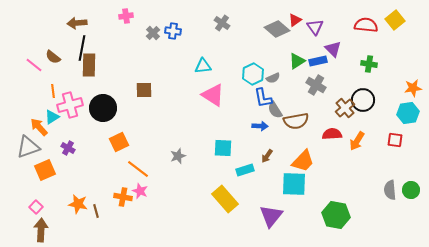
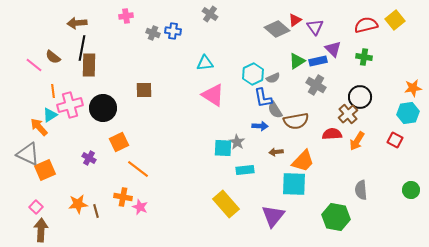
gray cross at (222, 23): moved 12 px left, 9 px up
red semicircle at (366, 25): rotated 20 degrees counterclockwise
gray cross at (153, 33): rotated 24 degrees counterclockwise
green cross at (369, 64): moved 5 px left, 7 px up
cyan triangle at (203, 66): moved 2 px right, 3 px up
black circle at (363, 100): moved 3 px left, 3 px up
brown cross at (345, 108): moved 3 px right, 6 px down
cyan triangle at (52, 117): moved 2 px left, 2 px up
red square at (395, 140): rotated 21 degrees clockwise
gray triangle at (28, 147): moved 7 px down; rotated 45 degrees clockwise
purple cross at (68, 148): moved 21 px right, 10 px down
gray star at (178, 156): moved 59 px right, 14 px up; rotated 21 degrees counterclockwise
brown arrow at (267, 156): moved 9 px right, 4 px up; rotated 48 degrees clockwise
cyan rectangle at (245, 170): rotated 12 degrees clockwise
gray semicircle at (390, 190): moved 29 px left
pink star at (140, 191): moved 16 px down
yellow rectangle at (225, 199): moved 1 px right, 5 px down
orange star at (78, 204): rotated 18 degrees counterclockwise
green hexagon at (336, 215): moved 2 px down
purple triangle at (271, 216): moved 2 px right
